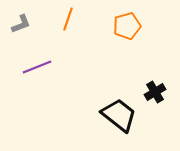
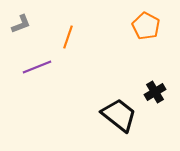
orange line: moved 18 px down
orange pentagon: moved 19 px right; rotated 28 degrees counterclockwise
